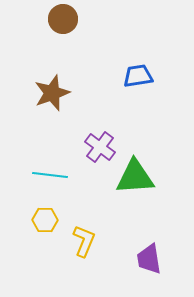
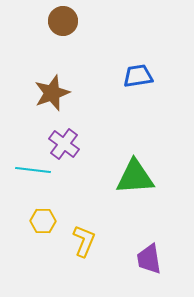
brown circle: moved 2 px down
purple cross: moved 36 px left, 3 px up
cyan line: moved 17 px left, 5 px up
yellow hexagon: moved 2 px left, 1 px down
